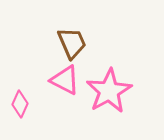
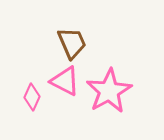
pink triangle: moved 1 px down
pink diamond: moved 12 px right, 7 px up
